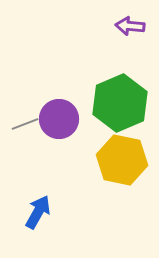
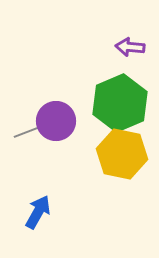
purple arrow: moved 21 px down
purple circle: moved 3 px left, 2 px down
gray line: moved 2 px right, 8 px down
yellow hexagon: moved 6 px up
